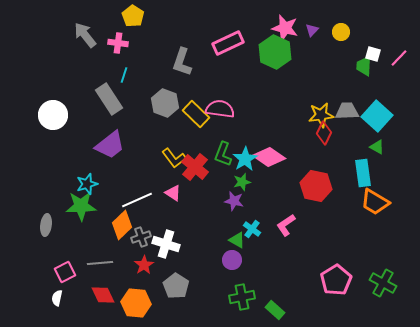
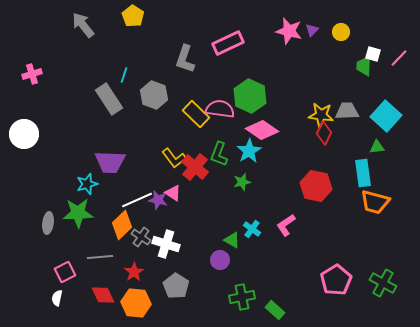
pink star at (285, 28): moved 4 px right, 3 px down
gray arrow at (85, 35): moved 2 px left, 10 px up
pink cross at (118, 43): moved 86 px left, 31 px down; rotated 24 degrees counterclockwise
green hexagon at (275, 52): moved 25 px left, 44 px down
gray L-shape at (182, 62): moved 3 px right, 3 px up
gray hexagon at (165, 103): moved 11 px left, 8 px up
white circle at (53, 115): moved 29 px left, 19 px down
yellow star at (321, 115): rotated 15 degrees clockwise
cyan square at (377, 116): moved 9 px right
purple trapezoid at (110, 145): moved 17 px down; rotated 40 degrees clockwise
green triangle at (377, 147): rotated 35 degrees counterclockwise
green L-shape at (223, 154): moved 4 px left
pink diamond at (269, 157): moved 7 px left, 27 px up
cyan star at (245, 159): moved 4 px right, 8 px up
purple star at (234, 201): moved 76 px left, 1 px up
orange trapezoid at (375, 202): rotated 16 degrees counterclockwise
green star at (81, 206): moved 3 px left, 7 px down
gray ellipse at (46, 225): moved 2 px right, 2 px up
gray cross at (141, 237): rotated 36 degrees counterclockwise
green triangle at (237, 240): moved 5 px left
purple circle at (232, 260): moved 12 px left
gray line at (100, 263): moved 6 px up
red star at (144, 265): moved 10 px left, 7 px down
